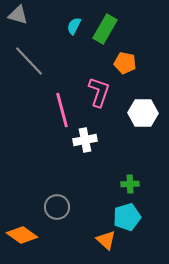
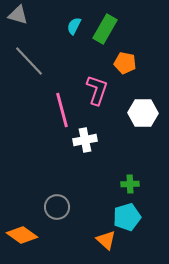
pink L-shape: moved 2 px left, 2 px up
